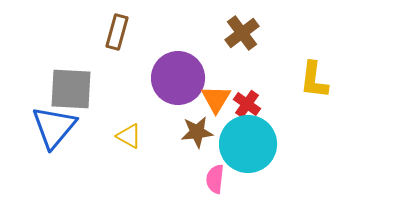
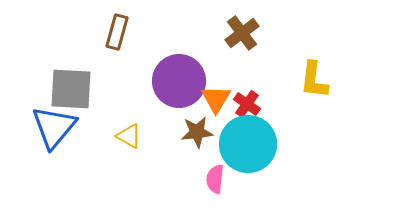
purple circle: moved 1 px right, 3 px down
